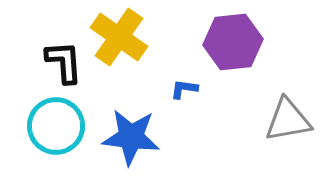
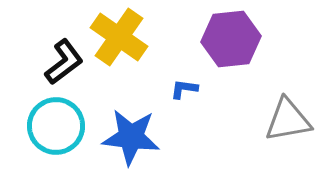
purple hexagon: moved 2 px left, 3 px up
black L-shape: rotated 57 degrees clockwise
